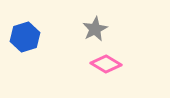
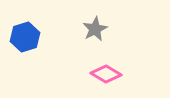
pink diamond: moved 10 px down
